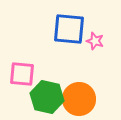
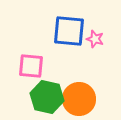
blue square: moved 2 px down
pink star: moved 2 px up
pink square: moved 9 px right, 8 px up
